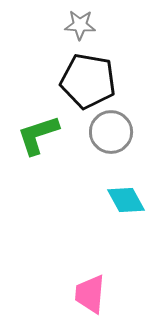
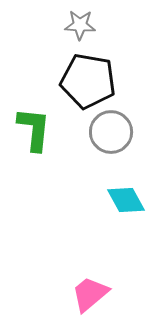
green L-shape: moved 4 px left, 6 px up; rotated 114 degrees clockwise
pink trapezoid: rotated 45 degrees clockwise
